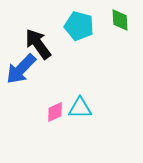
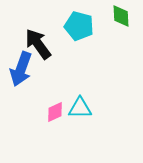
green diamond: moved 1 px right, 4 px up
blue arrow: rotated 24 degrees counterclockwise
